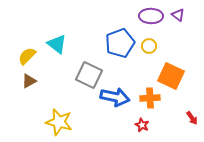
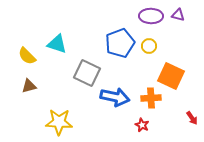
purple triangle: rotated 24 degrees counterclockwise
cyan triangle: rotated 20 degrees counterclockwise
yellow semicircle: rotated 90 degrees counterclockwise
gray square: moved 2 px left, 2 px up
brown triangle: moved 5 px down; rotated 14 degrees clockwise
orange cross: moved 1 px right
yellow star: rotated 12 degrees counterclockwise
